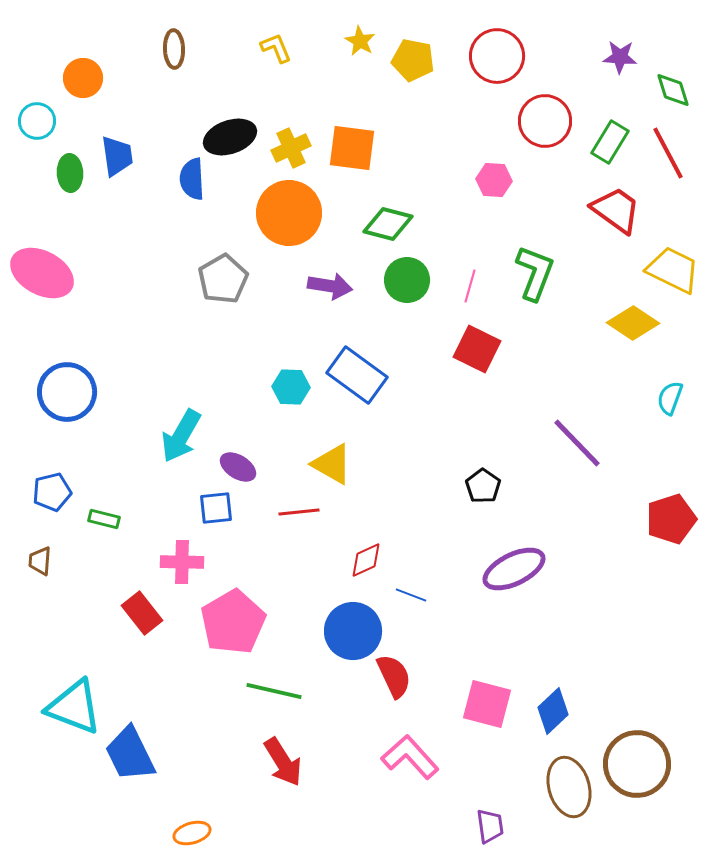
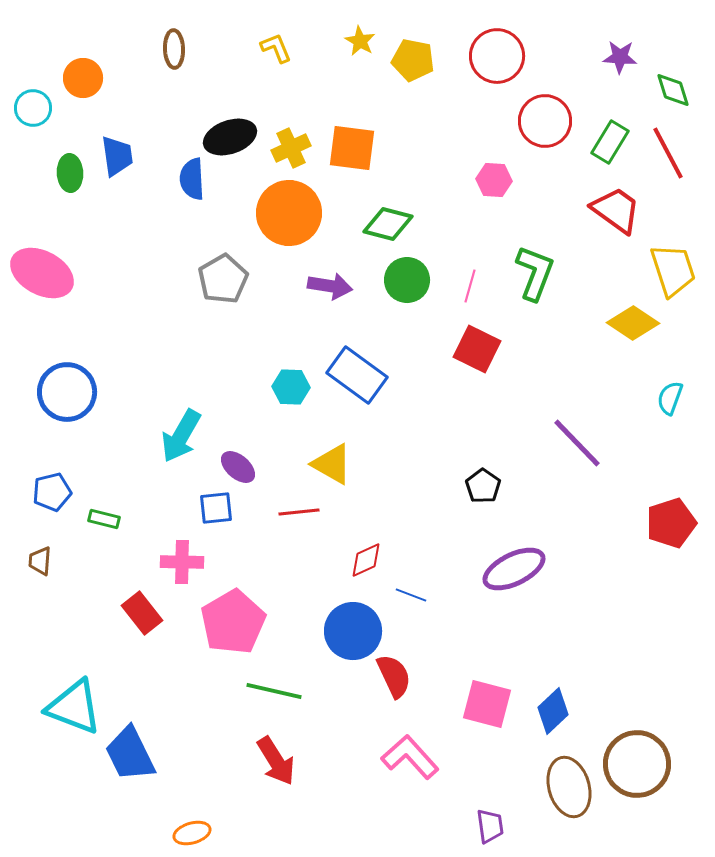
cyan circle at (37, 121): moved 4 px left, 13 px up
yellow trapezoid at (673, 270): rotated 46 degrees clockwise
purple ellipse at (238, 467): rotated 9 degrees clockwise
red pentagon at (671, 519): moved 4 px down
red arrow at (283, 762): moved 7 px left, 1 px up
